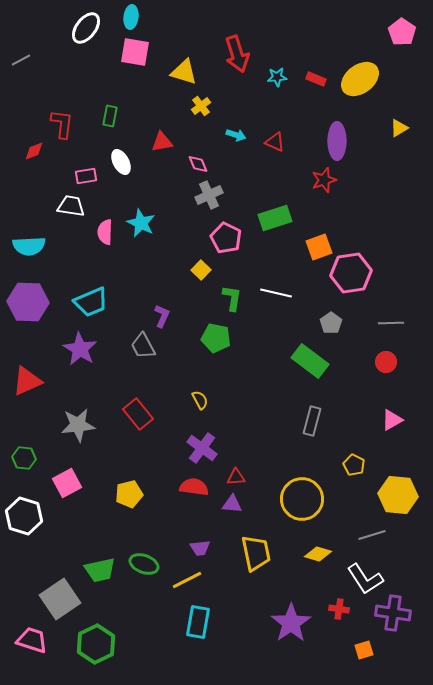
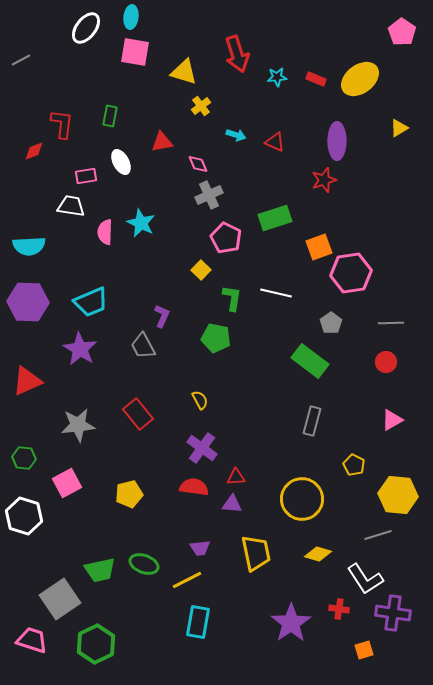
gray line at (372, 535): moved 6 px right
